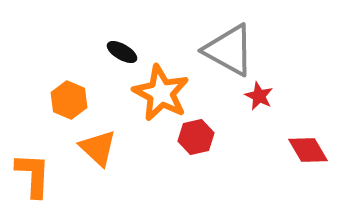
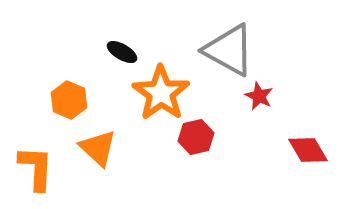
orange star: rotated 8 degrees clockwise
orange L-shape: moved 3 px right, 7 px up
